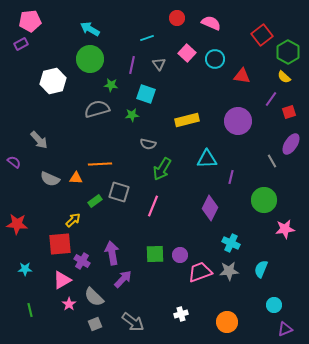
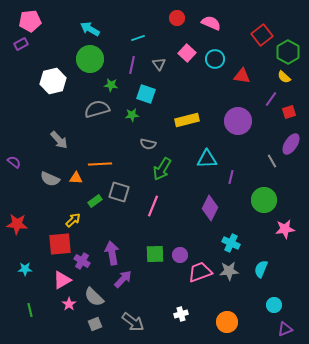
cyan line at (147, 38): moved 9 px left
gray arrow at (39, 140): moved 20 px right
